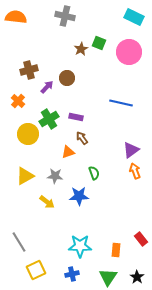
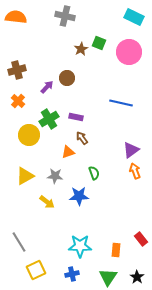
brown cross: moved 12 px left
yellow circle: moved 1 px right, 1 px down
